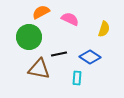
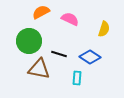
green circle: moved 4 px down
black line: rotated 28 degrees clockwise
